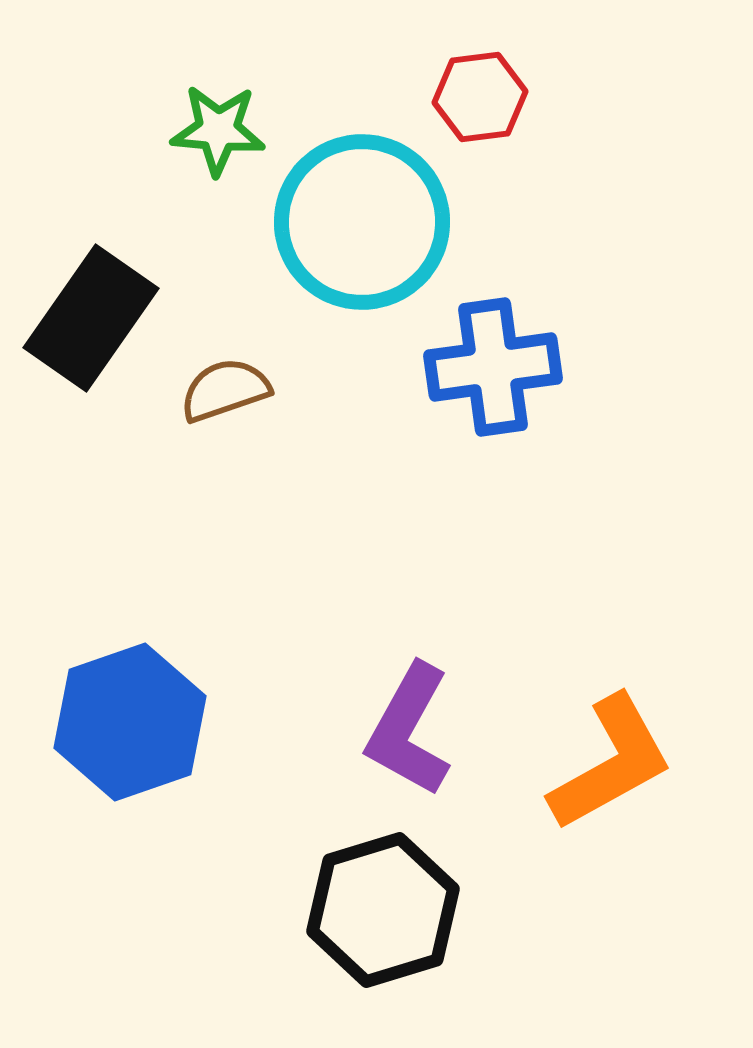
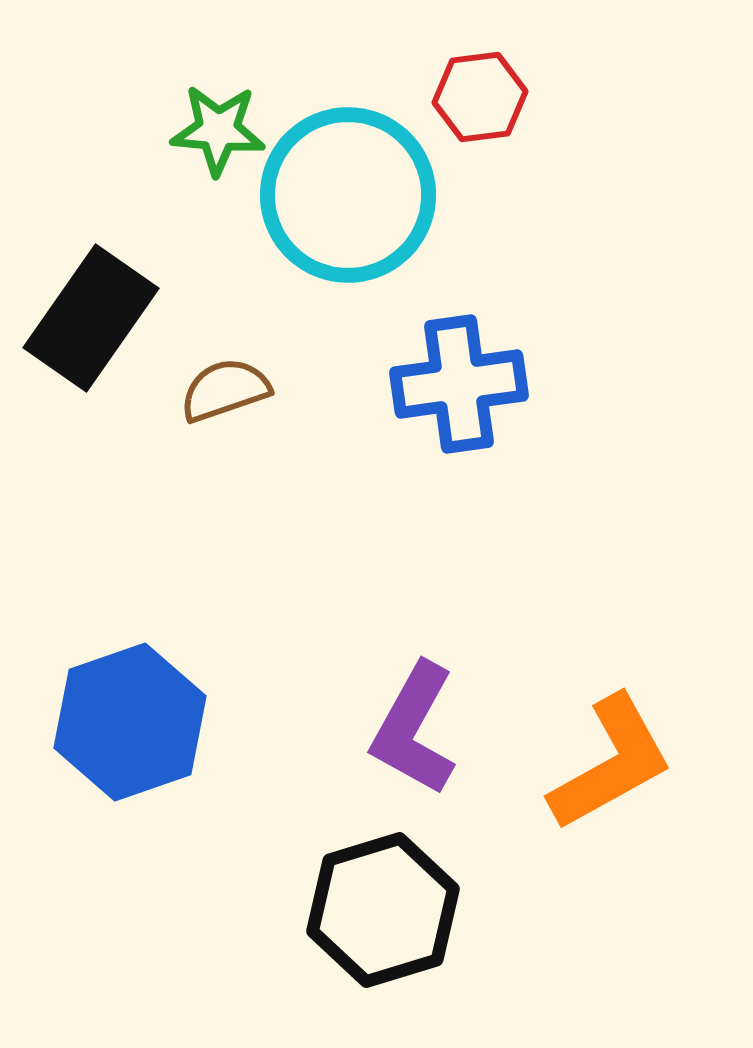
cyan circle: moved 14 px left, 27 px up
blue cross: moved 34 px left, 17 px down
purple L-shape: moved 5 px right, 1 px up
